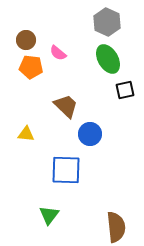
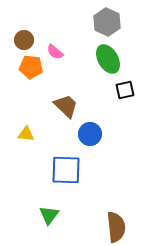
brown circle: moved 2 px left
pink semicircle: moved 3 px left, 1 px up
